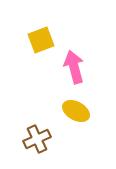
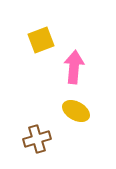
pink arrow: rotated 20 degrees clockwise
brown cross: rotated 8 degrees clockwise
